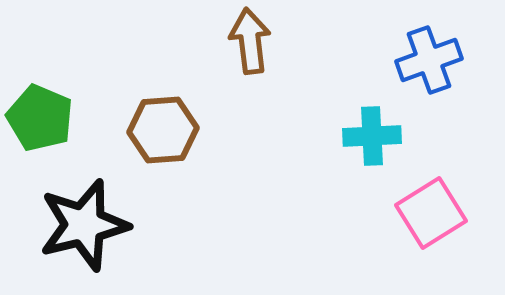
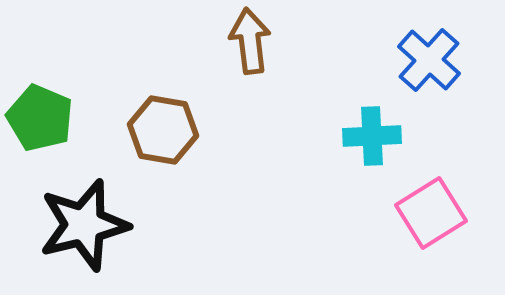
blue cross: rotated 28 degrees counterclockwise
brown hexagon: rotated 14 degrees clockwise
